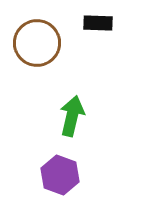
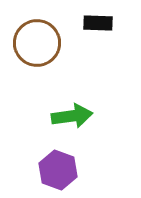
green arrow: rotated 69 degrees clockwise
purple hexagon: moved 2 px left, 5 px up
